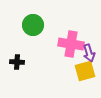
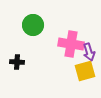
purple arrow: moved 1 px up
